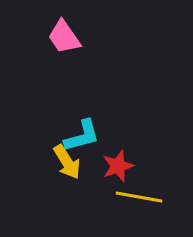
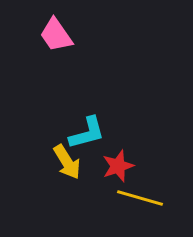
pink trapezoid: moved 8 px left, 2 px up
cyan L-shape: moved 5 px right, 3 px up
yellow line: moved 1 px right, 1 px down; rotated 6 degrees clockwise
